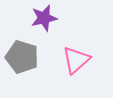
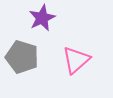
purple star: moved 2 px left; rotated 12 degrees counterclockwise
